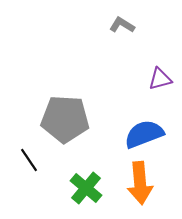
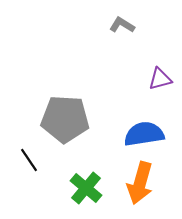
blue semicircle: rotated 12 degrees clockwise
orange arrow: rotated 21 degrees clockwise
